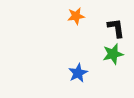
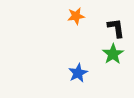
green star: rotated 20 degrees counterclockwise
